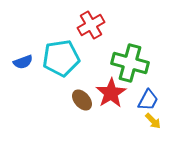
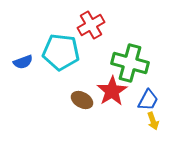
cyan pentagon: moved 6 px up; rotated 15 degrees clockwise
red star: moved 1 px right, 2 px up
brown ellipse: rotated 20 degrees counterclockwise
yellow arrow: rotated 24 degrees clockwise
